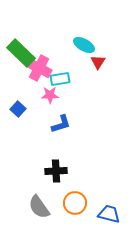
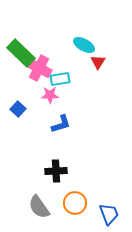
blue trapezoid: rotated 55 degrees clockwise
